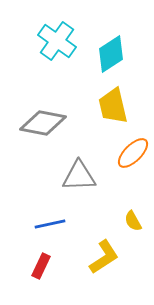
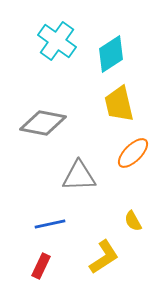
yellow trapezoid: moved 6 px right, 2 px up
